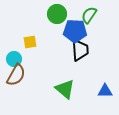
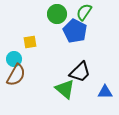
green semicircle: moved 5 px left, 3 px up
blue pentagon: rotated 25 degrees clockwise
black trapezoid: moved 22 px down; rotated 50 degrees clockwise
blue triangle: moved 1 px down
